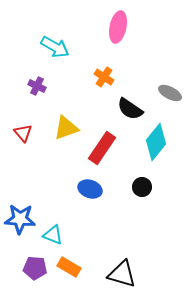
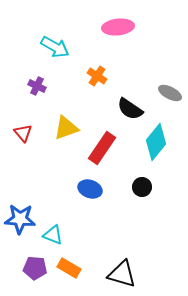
pink ellipse: rotated 72 degrees clockwise
orange cross: moved 7 px left, 1 px up
orange rectangle: moved 1 px down
